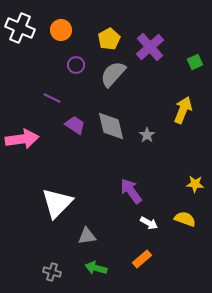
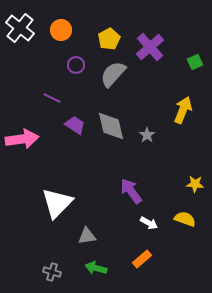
white cross: rotated 16 degrees clockwise
